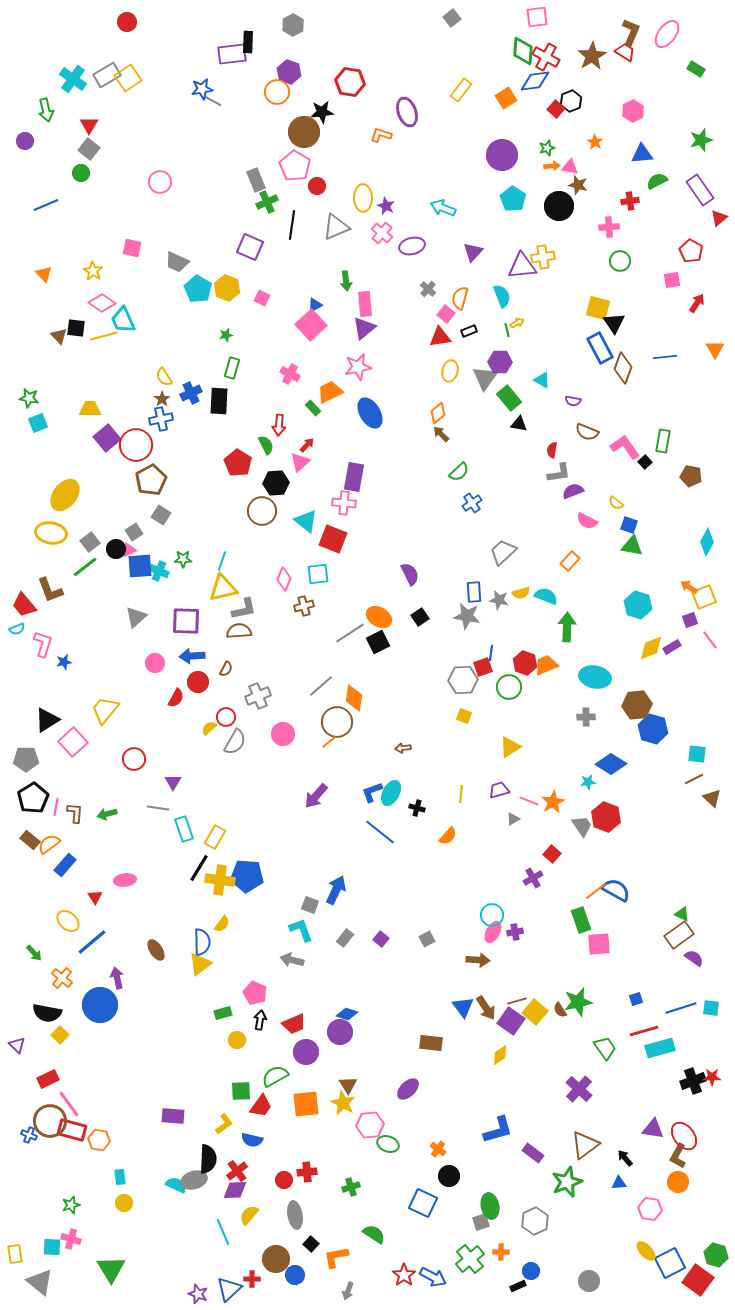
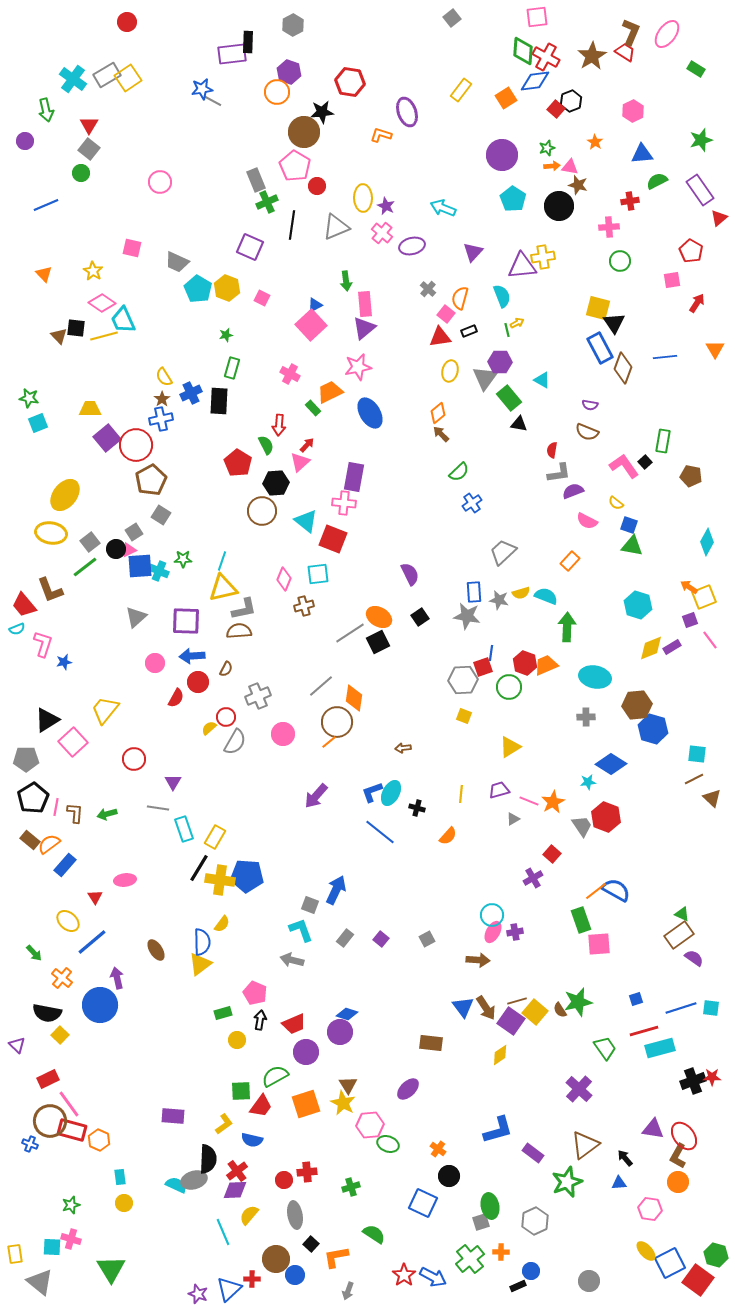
purple semicircle at (573, 401): moved 17 px right, 4 px down
pink L-shape at (625, 447): moved 1 px left, 19 px down
orange square at (306, 1104): rotated 12 degrees counterclockwise
blue cross at (29, 1135): moved 1 px right, 9 px down
orange hexagon at (99, 1140): rotated 15 degrees clockwise
